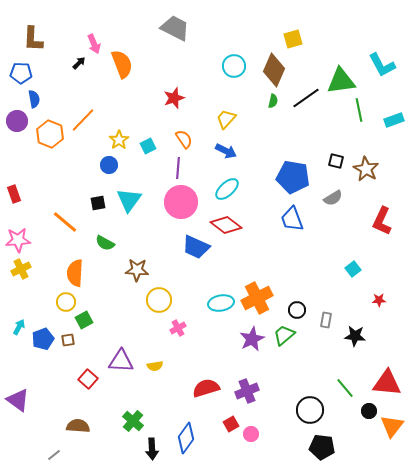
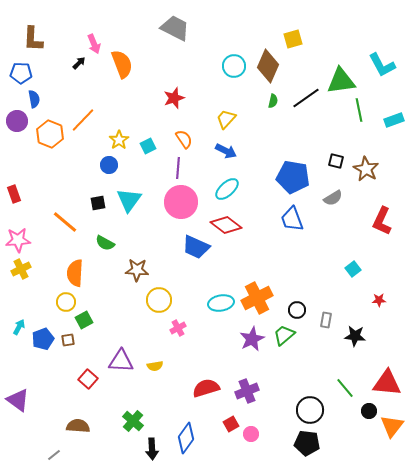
brown diamond at (274, 70): moved 6 px left, 4 px up
black pentagon at (322, 447): moved 15 px left, 4 px up
